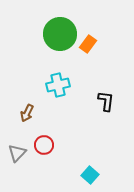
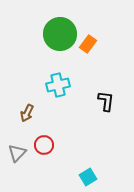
cyan square: moved 2 px left, 2 px down; rotated 18 degrees clockwise
